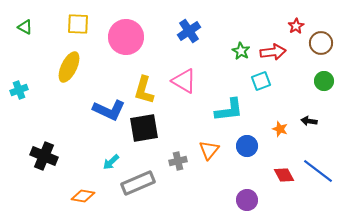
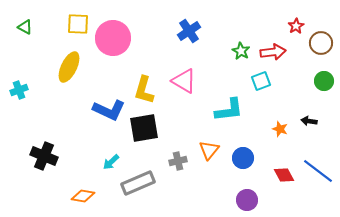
pink circle: moved 13 px left, 1 px down
blue circle: moved 4 px left, 12 px down
